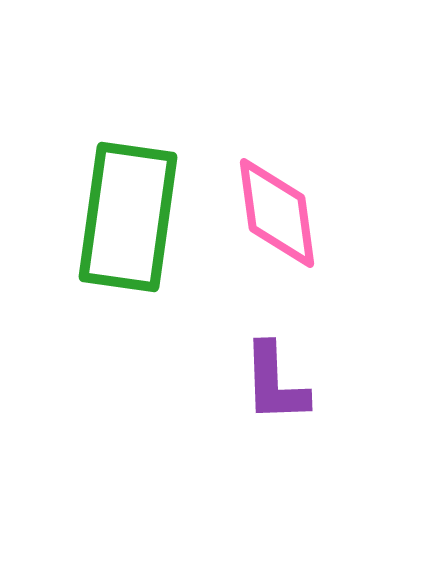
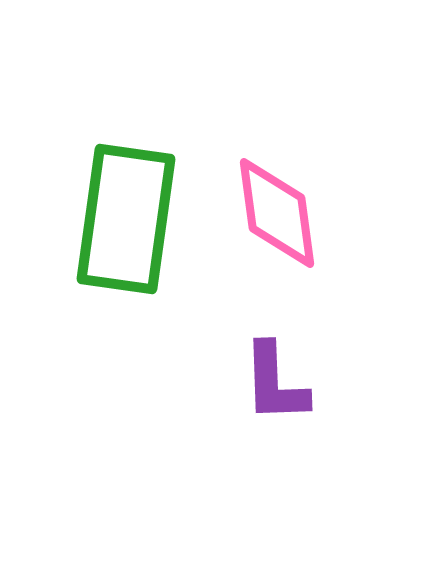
green rectangle: moved 2 px left, 2 px down
